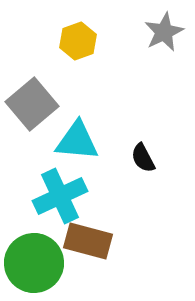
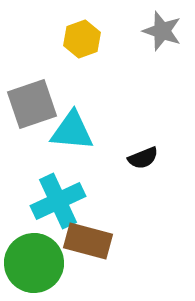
gray star: moved 2 px left, 1 px up; rotated 27 degrees counterclockwise
yellow hexagon: moved 4 px right, 2 px up
gray square: rotated 21 degrees clockwise
cyan triangle: moved 5 px left, 10 px up
black semicircle: rotated 84 degrees counterclockwise
cyan cross: moved 2 px left, 5 px down
